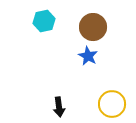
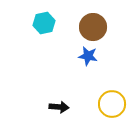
cyan hexagon: moved 2 px down
blue star: rotated 18 degrees counterclockwise
black arrow: rotated 78 degrees counterclockwise
